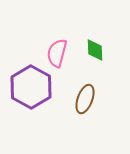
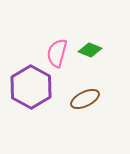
green diamond: moved 5 px left; rotated 65 degrees counterclockwise
brown ellipse: rotated 44 degrees clockwise
